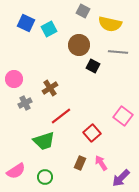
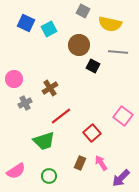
green circle: moved 4 px right, 1 px up
